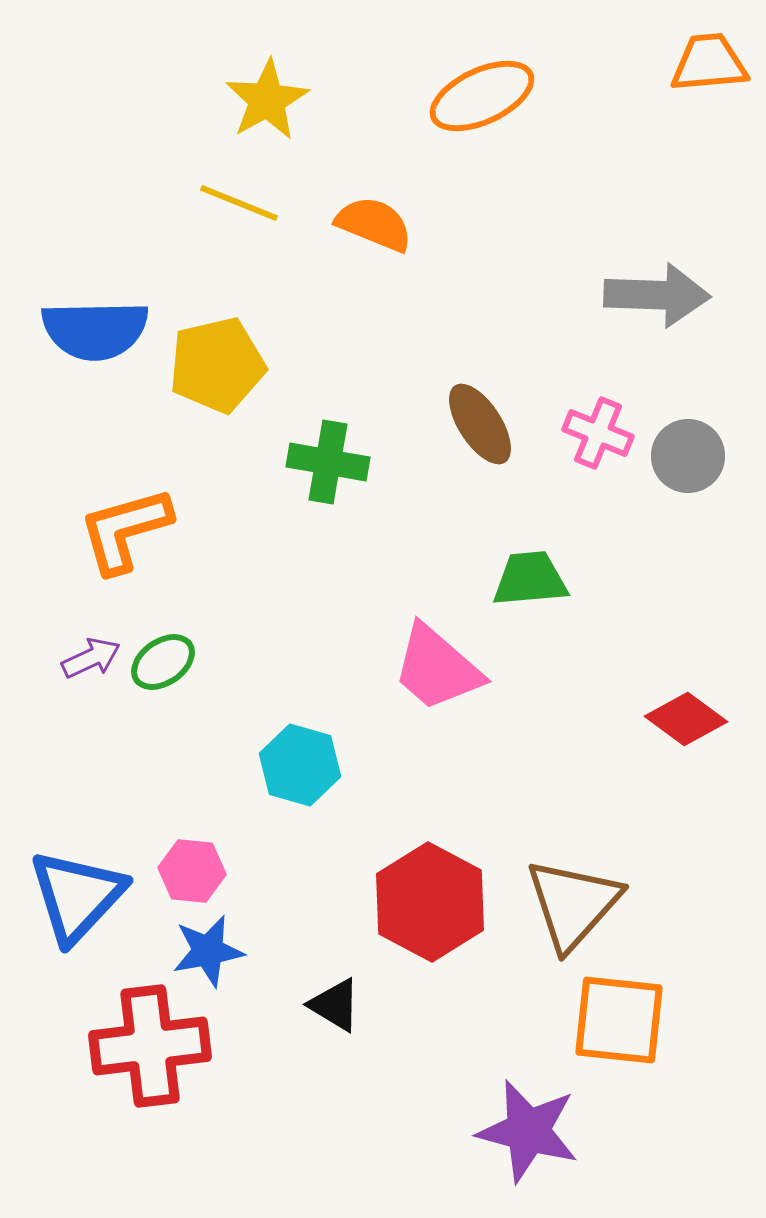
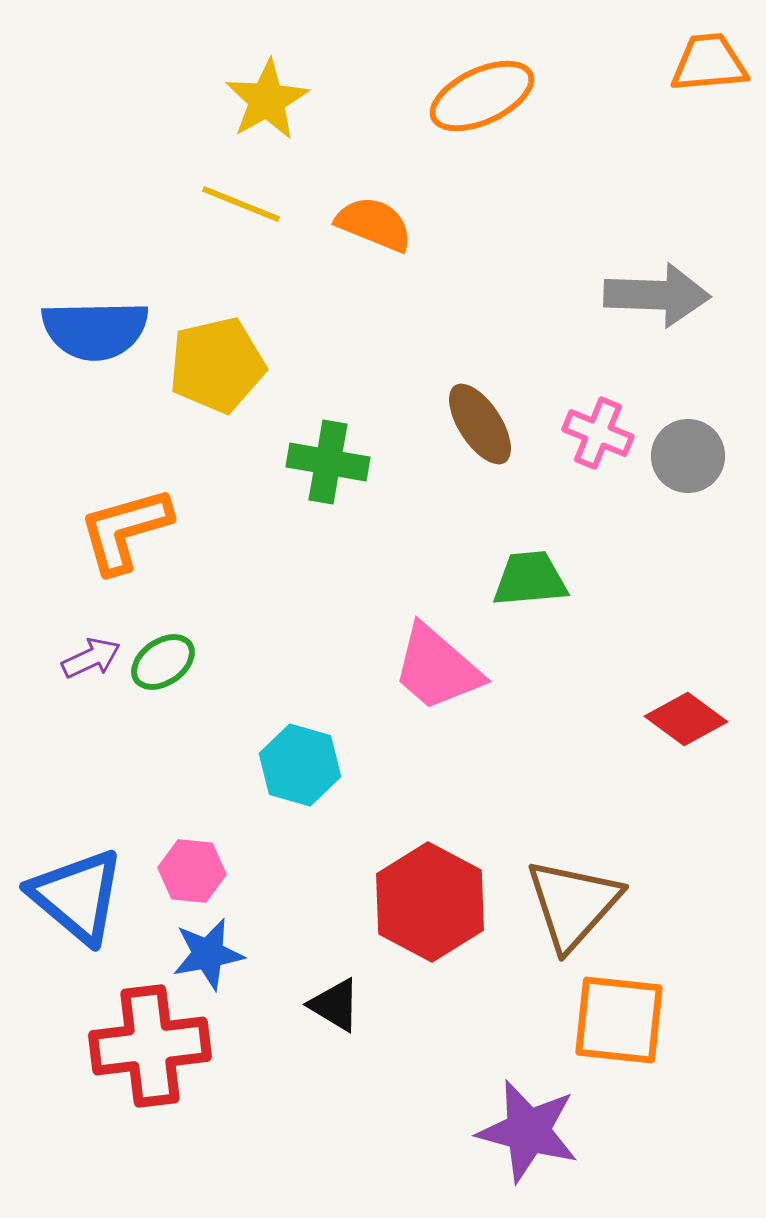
yellow line: moved 2 px right, 1 px down
blue triangle: rotated 33 degrees counterclockwise
blue star: moved 3 px down
